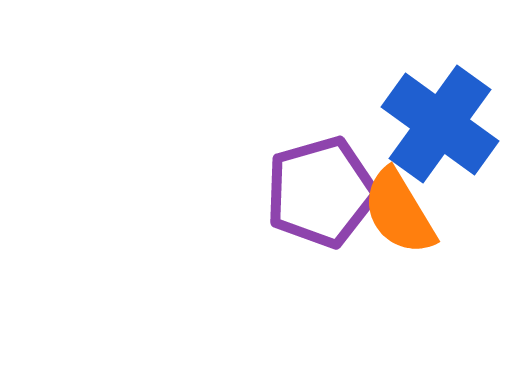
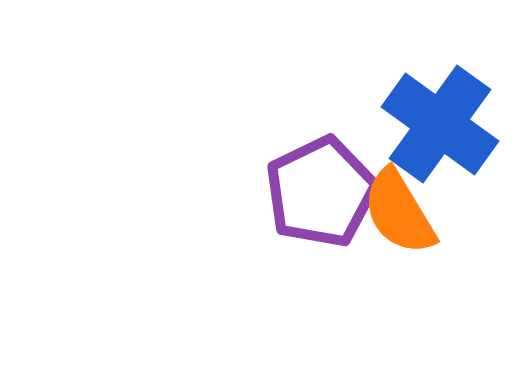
purple pentagon: rotated 10 degrees counterclockwise
